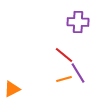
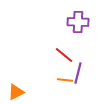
purple line: rotated 45 degrees clockwise
orange line: moved 1 px right, 1 px down; rotated 21 degrees clockwise
orange triangle: moved 4 px right, 3 px down
